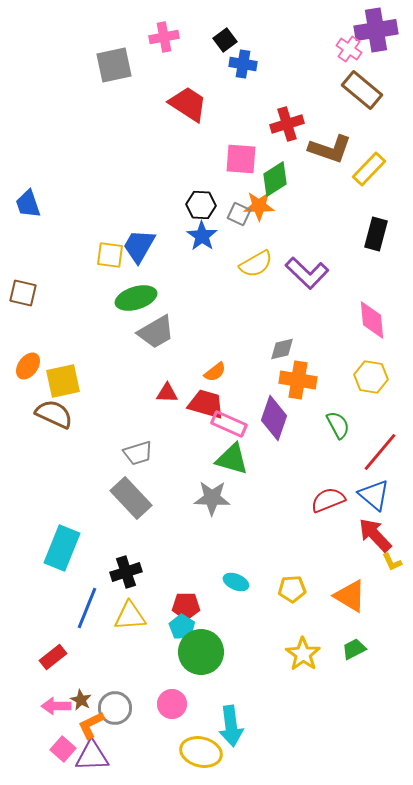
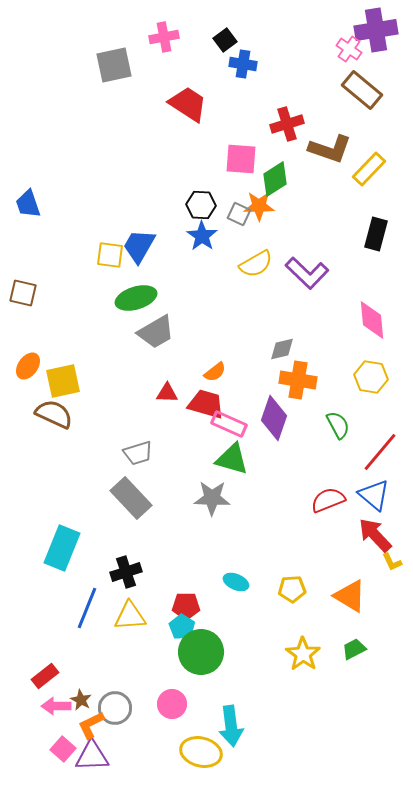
red rectangle at (53, 657): moved 8 px left, 19 px down
